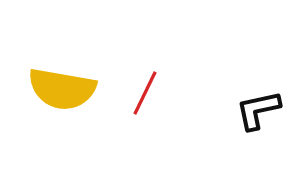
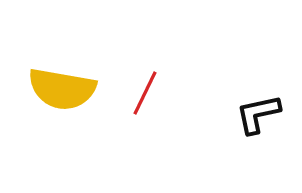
black L-shape: moved 4 px down
